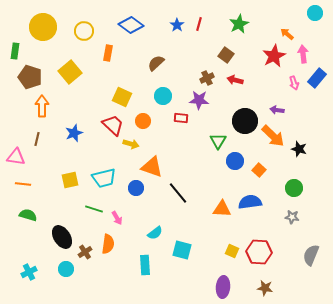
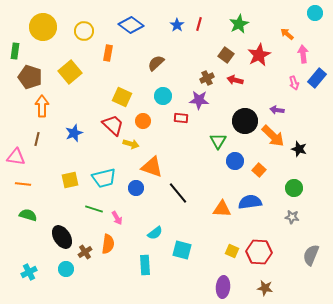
red star at (274, 56): moved 15 px left, 1 px up
